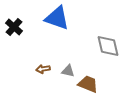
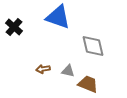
blue triangle: moved 1 px right, 1 px up
gray diamond: moved 15 px left
